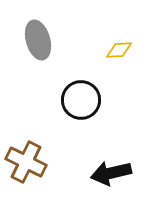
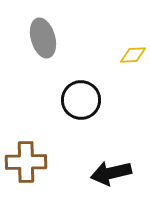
gray ellipse: moved 5 px right, 2 px up
yellow diamond: moved 14 px right, 5 px down
brown cross: rotated 27 degrees counterclockwise
